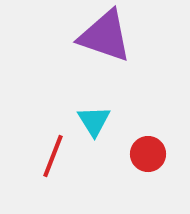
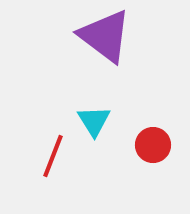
purple triangle: rotated 18 degrees clockwise
red circle: moved 5 px right, 9 px up
